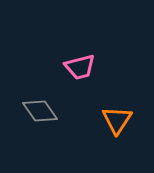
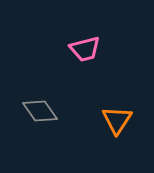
pink trapezoid: moved 5 px right, 18 px up
